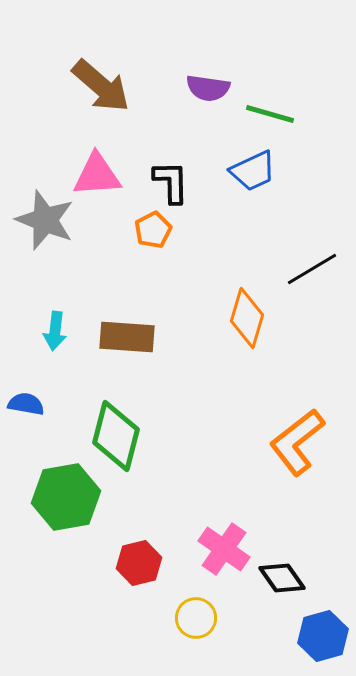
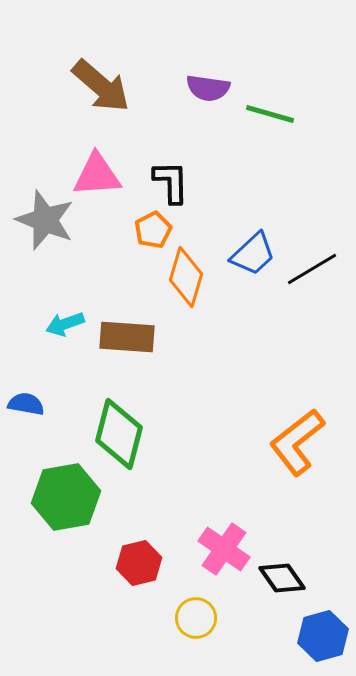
blue trapezoid: moved 83 px down; rotated 18 degrees counterclockwise
orange diamond: moved 61 px left, 41 px up
cyan arrow: moved 10 px right, 7 px up; rotated 63 degrees clockwise
green diamond: moved 3 px right, 2 px up
